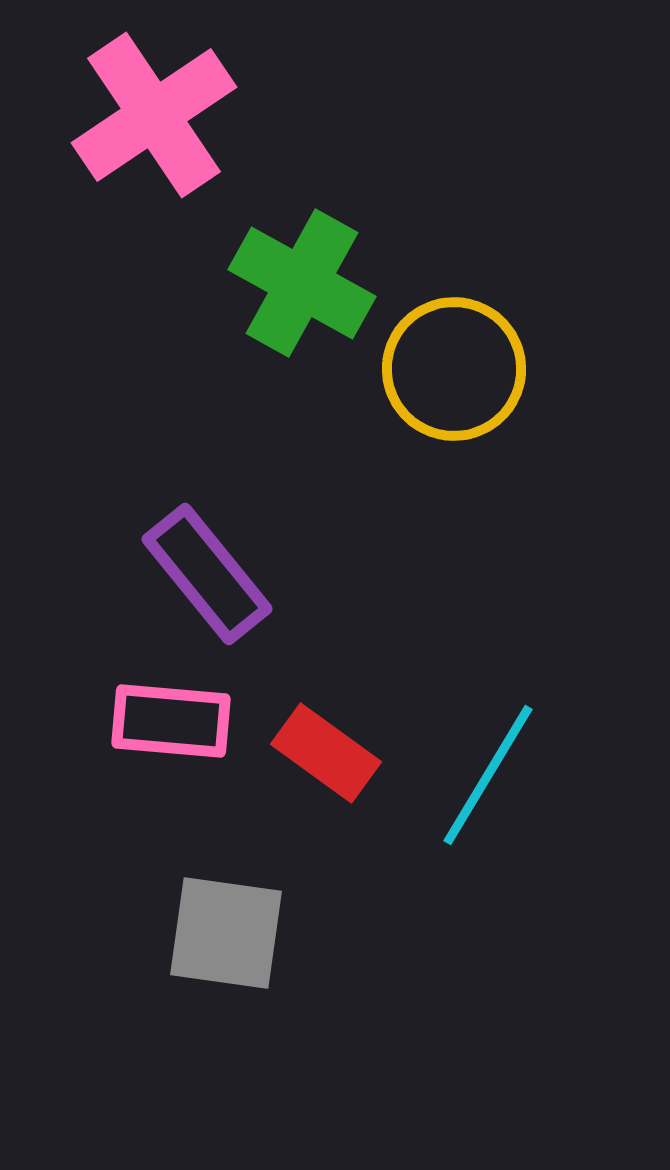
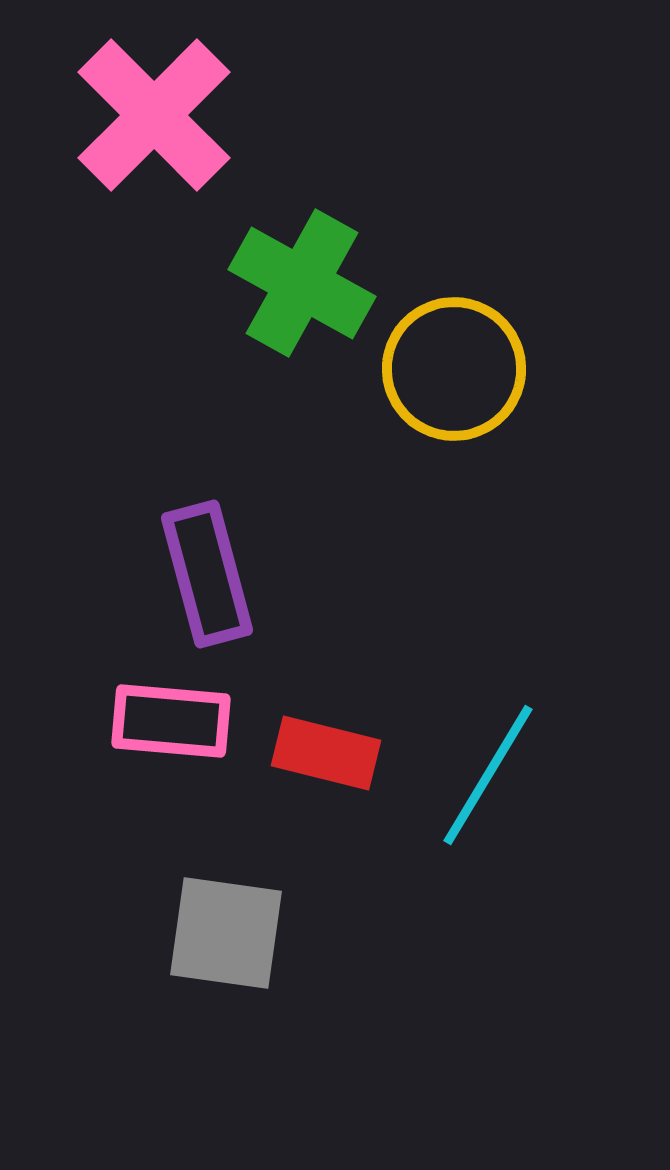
pink cross: rotated 11 degrees counterclockwise
purple rectangle: rotated 24 degrees clockwise
red rectangle: rotated 22 degrees counterclockwise
